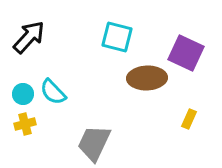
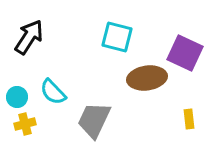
black arrow: rotated 9 degrees counterclockwise
purple square: moved 1 px left
brown ellipse: rotated 6 degrees counterclockwise
cyan circle: moved 6 px left, 3 px down
yellow rectangle: rotated 30 degrees counterclockwise
gray trapezoid: moved 23 px up
